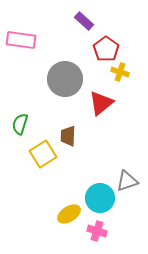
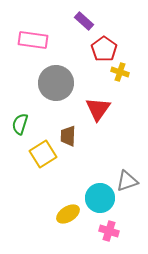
pink rectangle: moved 12 px right
red pentagon: moved 2 px left
gray circle: moved 9 px left, 4 px down
red triangle: moved 3 px left, 6 px down; rotated 16 degrees counterclockwise
yellow ellipse: moved 1 px left
pink cross: moved 12 px right
